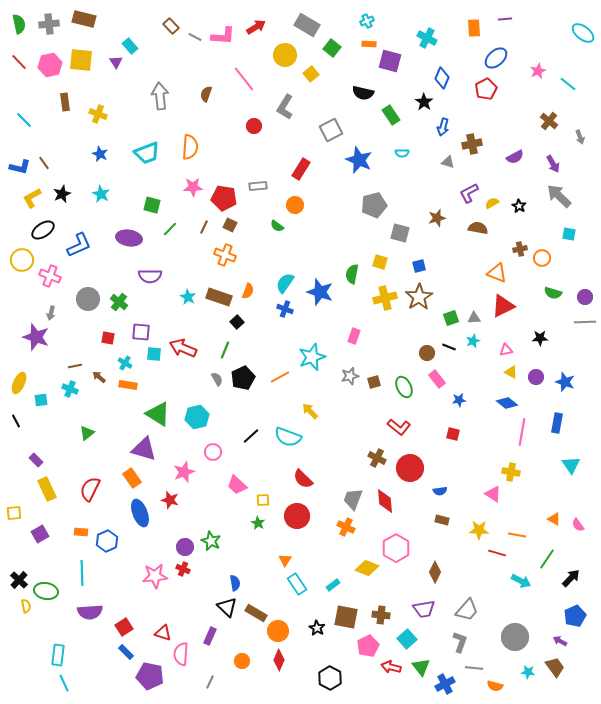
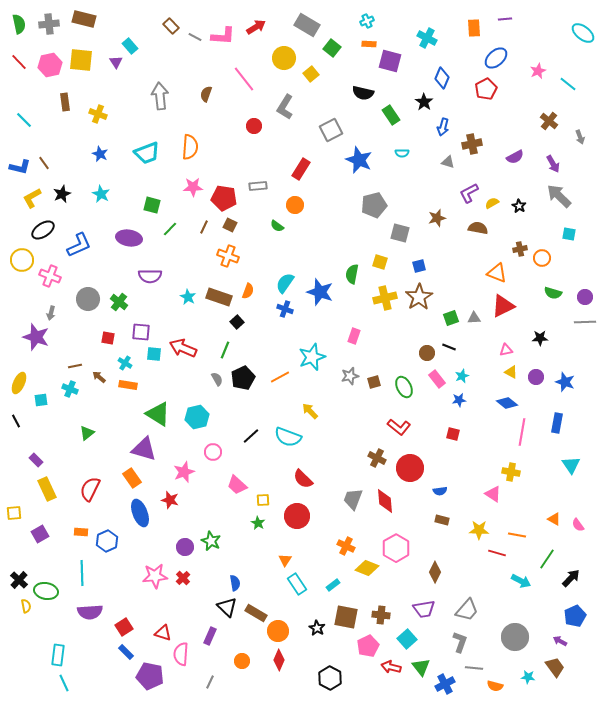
yellow circle at (285, 55): moved 1 px left, 3 px down
orange cross at (225, 255): moved 3 px right, 1 px down
cyan star at (473, 341): moved 11 px left, 35 px down
orange cross at (346, 527): moved 19 px down
red cross at (183, 569): moved 9 px down; rotated 24 degrees clockwise
cyan star at (528, 672): moved 5 px down
